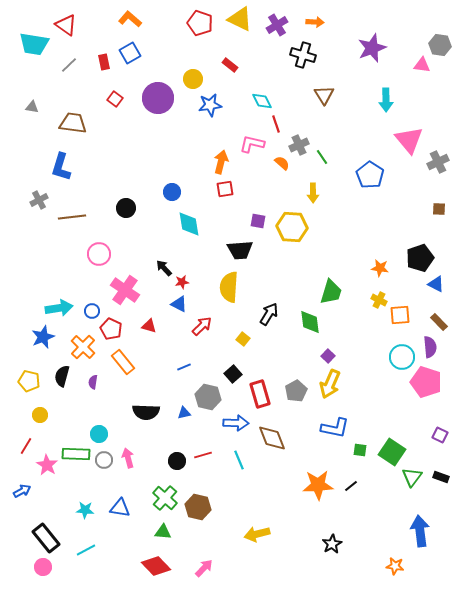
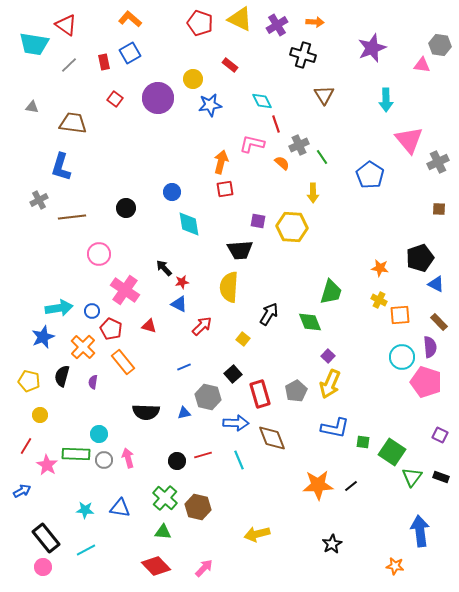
green diamond at (310, 322): rotated 15 degrees counterclockwise
green square at (360, 450): moved 3 px right, 8 px up
